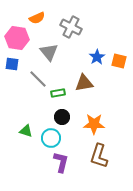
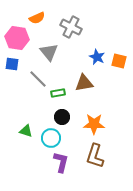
blue star: rotated 14 degrees counterclockwise
brown L-shape: moved 4 px left
